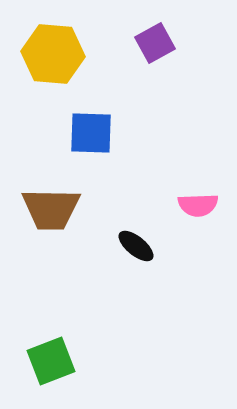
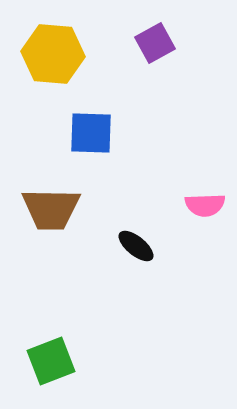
pink semicircle: moved 7 px right
